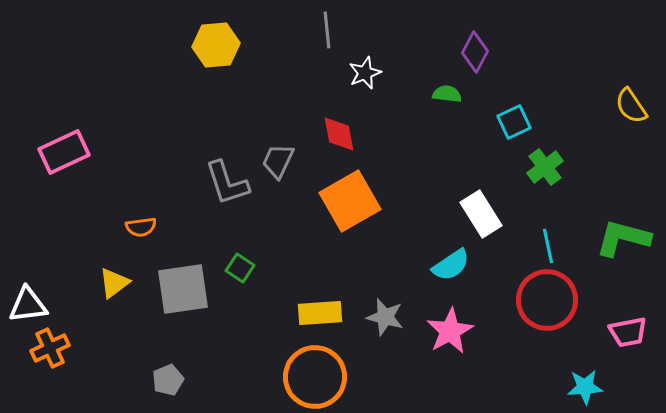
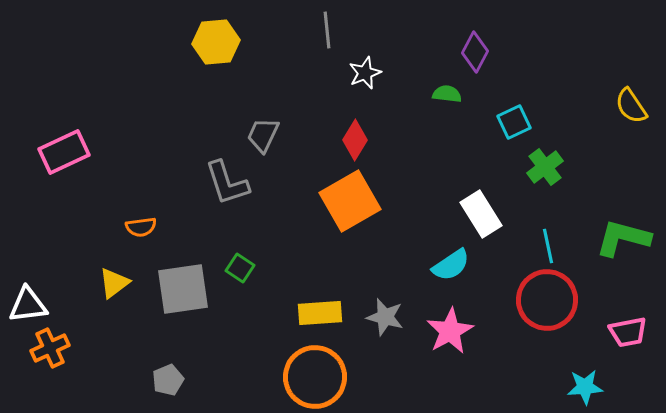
yellow hexagon: moved 3 px up
red diamond: moved 16 px right, 6 px down; rotated 42 degrees clockwise
gray trapezoid: moved 15 px left, 26 px up
